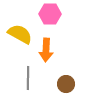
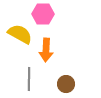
pink hexagon: moved 7 px left
gray line: moved 1 px right, 1 px down
